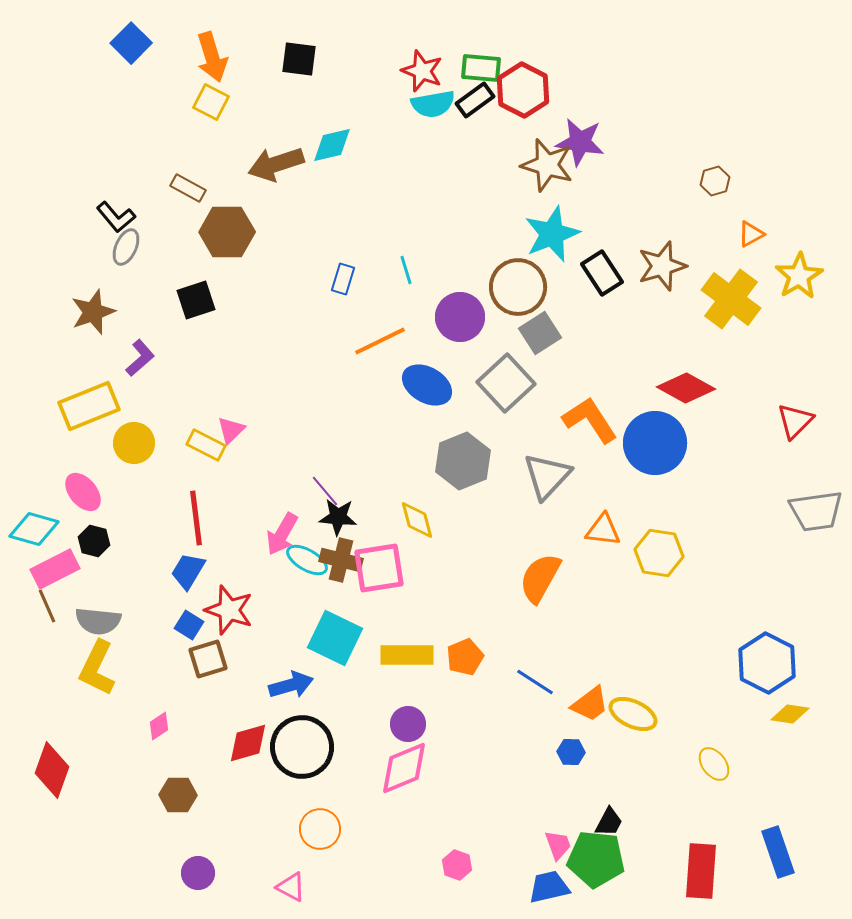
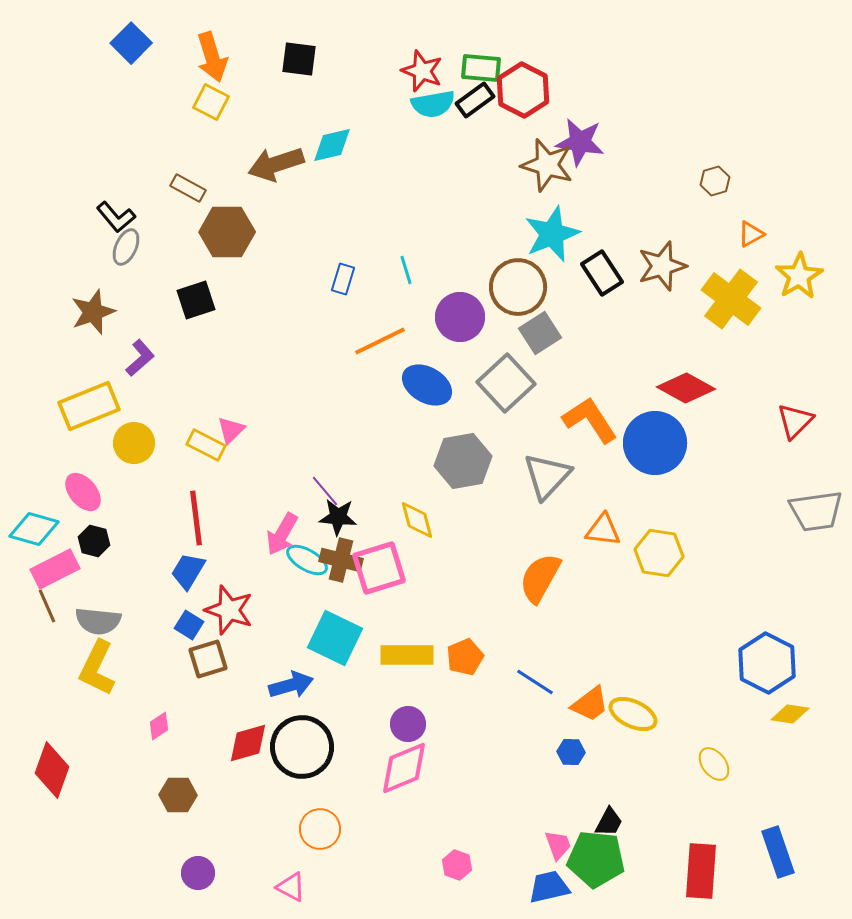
gray hexagon at (463, 461): rotated 12 degrees clockwise
pink square at (379, 568): rotated 8 degrees counterclockwise
